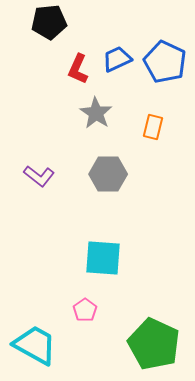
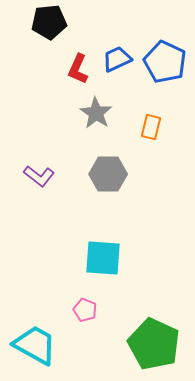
orange rectangle: moved 2 px left
pink pentagon: rotated 15 degrees counterclockwise
